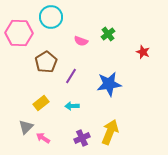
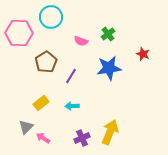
red star: moved 2 px down
blue star: moved 16 px up
